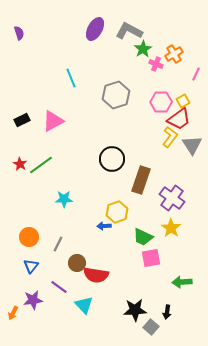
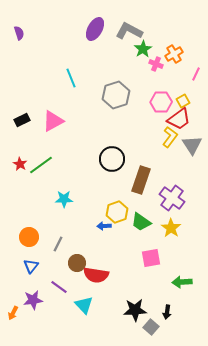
green trapezoid: moved 2 px left, 15 px up; rotated 10 degrees clockwise
